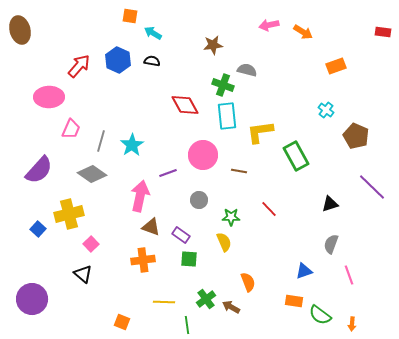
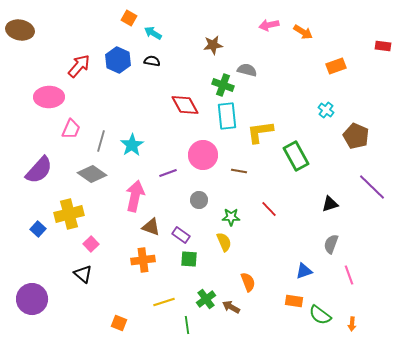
orange square at (130, 16): moved 1 px left, 2 px down; rotated 21 degrees clockwise
brown ellipse at (20, 30): rotated 64 degrees counterclockwise
red rectangle at (383, 32): moved 14 px down
pink arrow at (140, 196): moved 5 px left
yellow line at (164, 302): rotated 20 degrees counterclockwise
orange square at (122, 322): moved 3 px left, 1 px down
